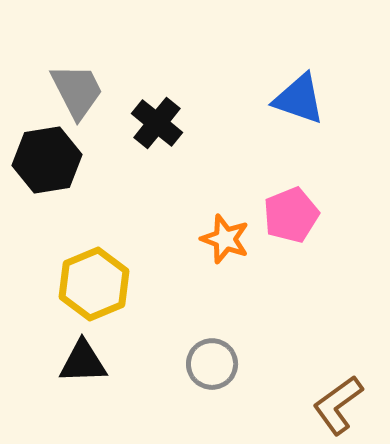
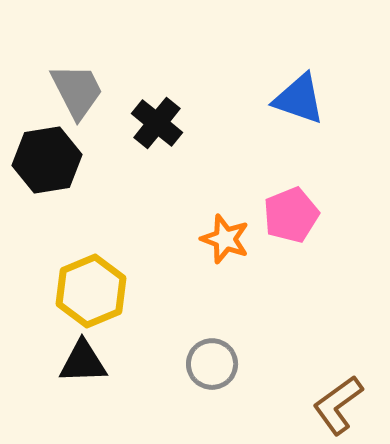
yellow hexagon: moved 3 px left, 7 px down
